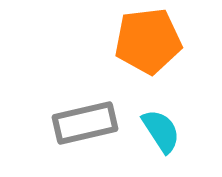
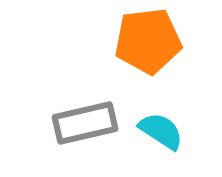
cyan semicircle: rotated 24 degrees counterclockwise
